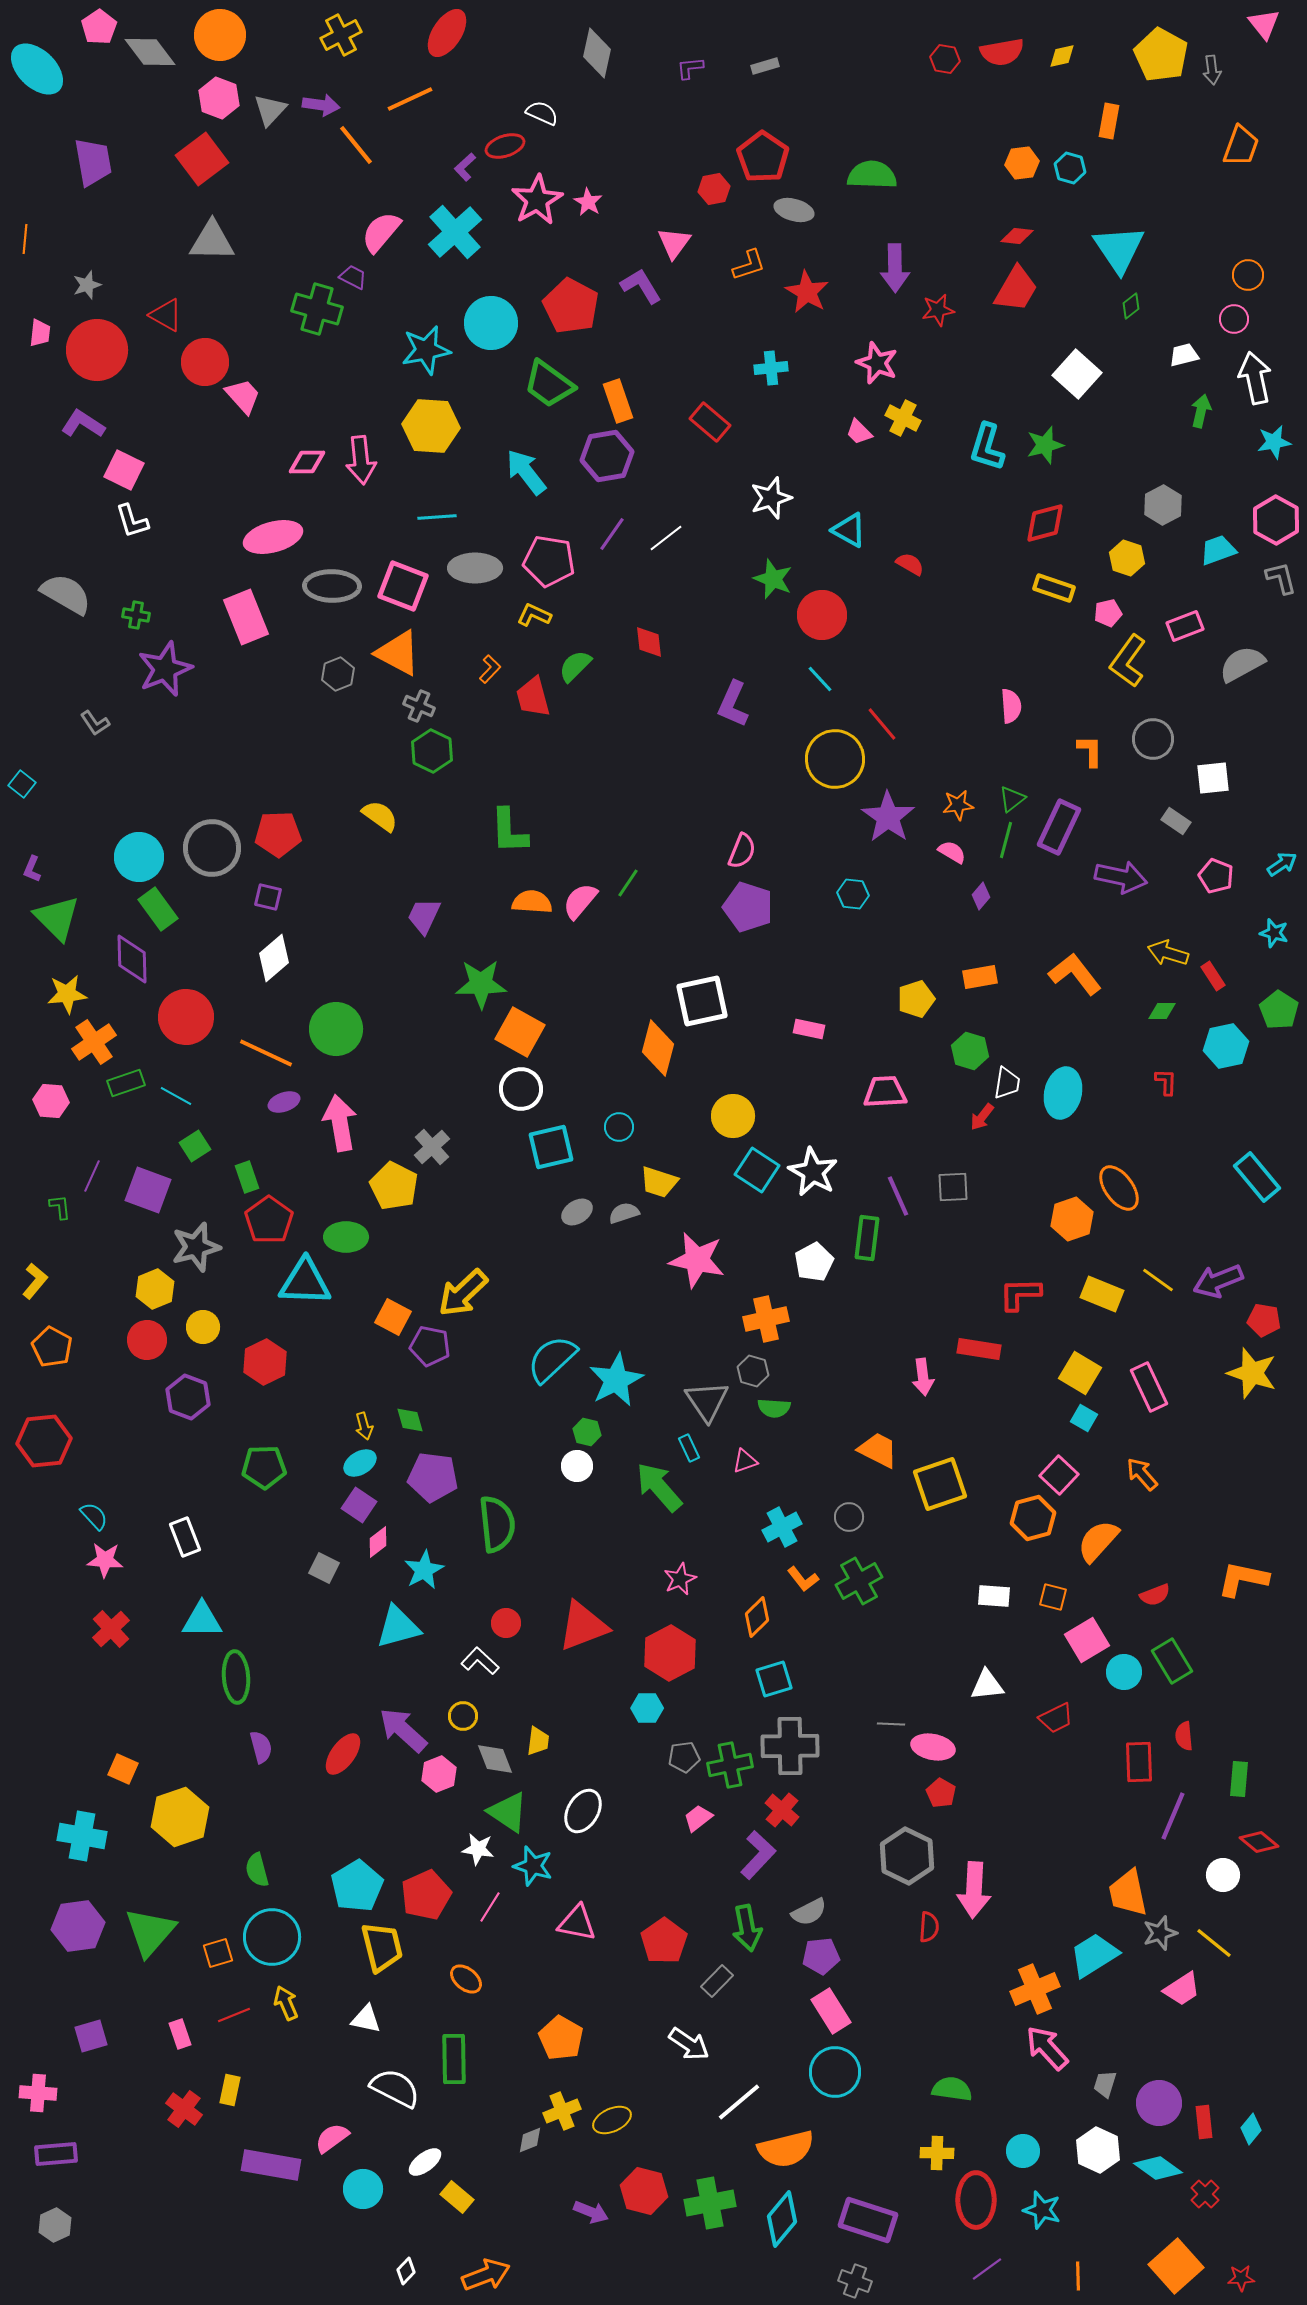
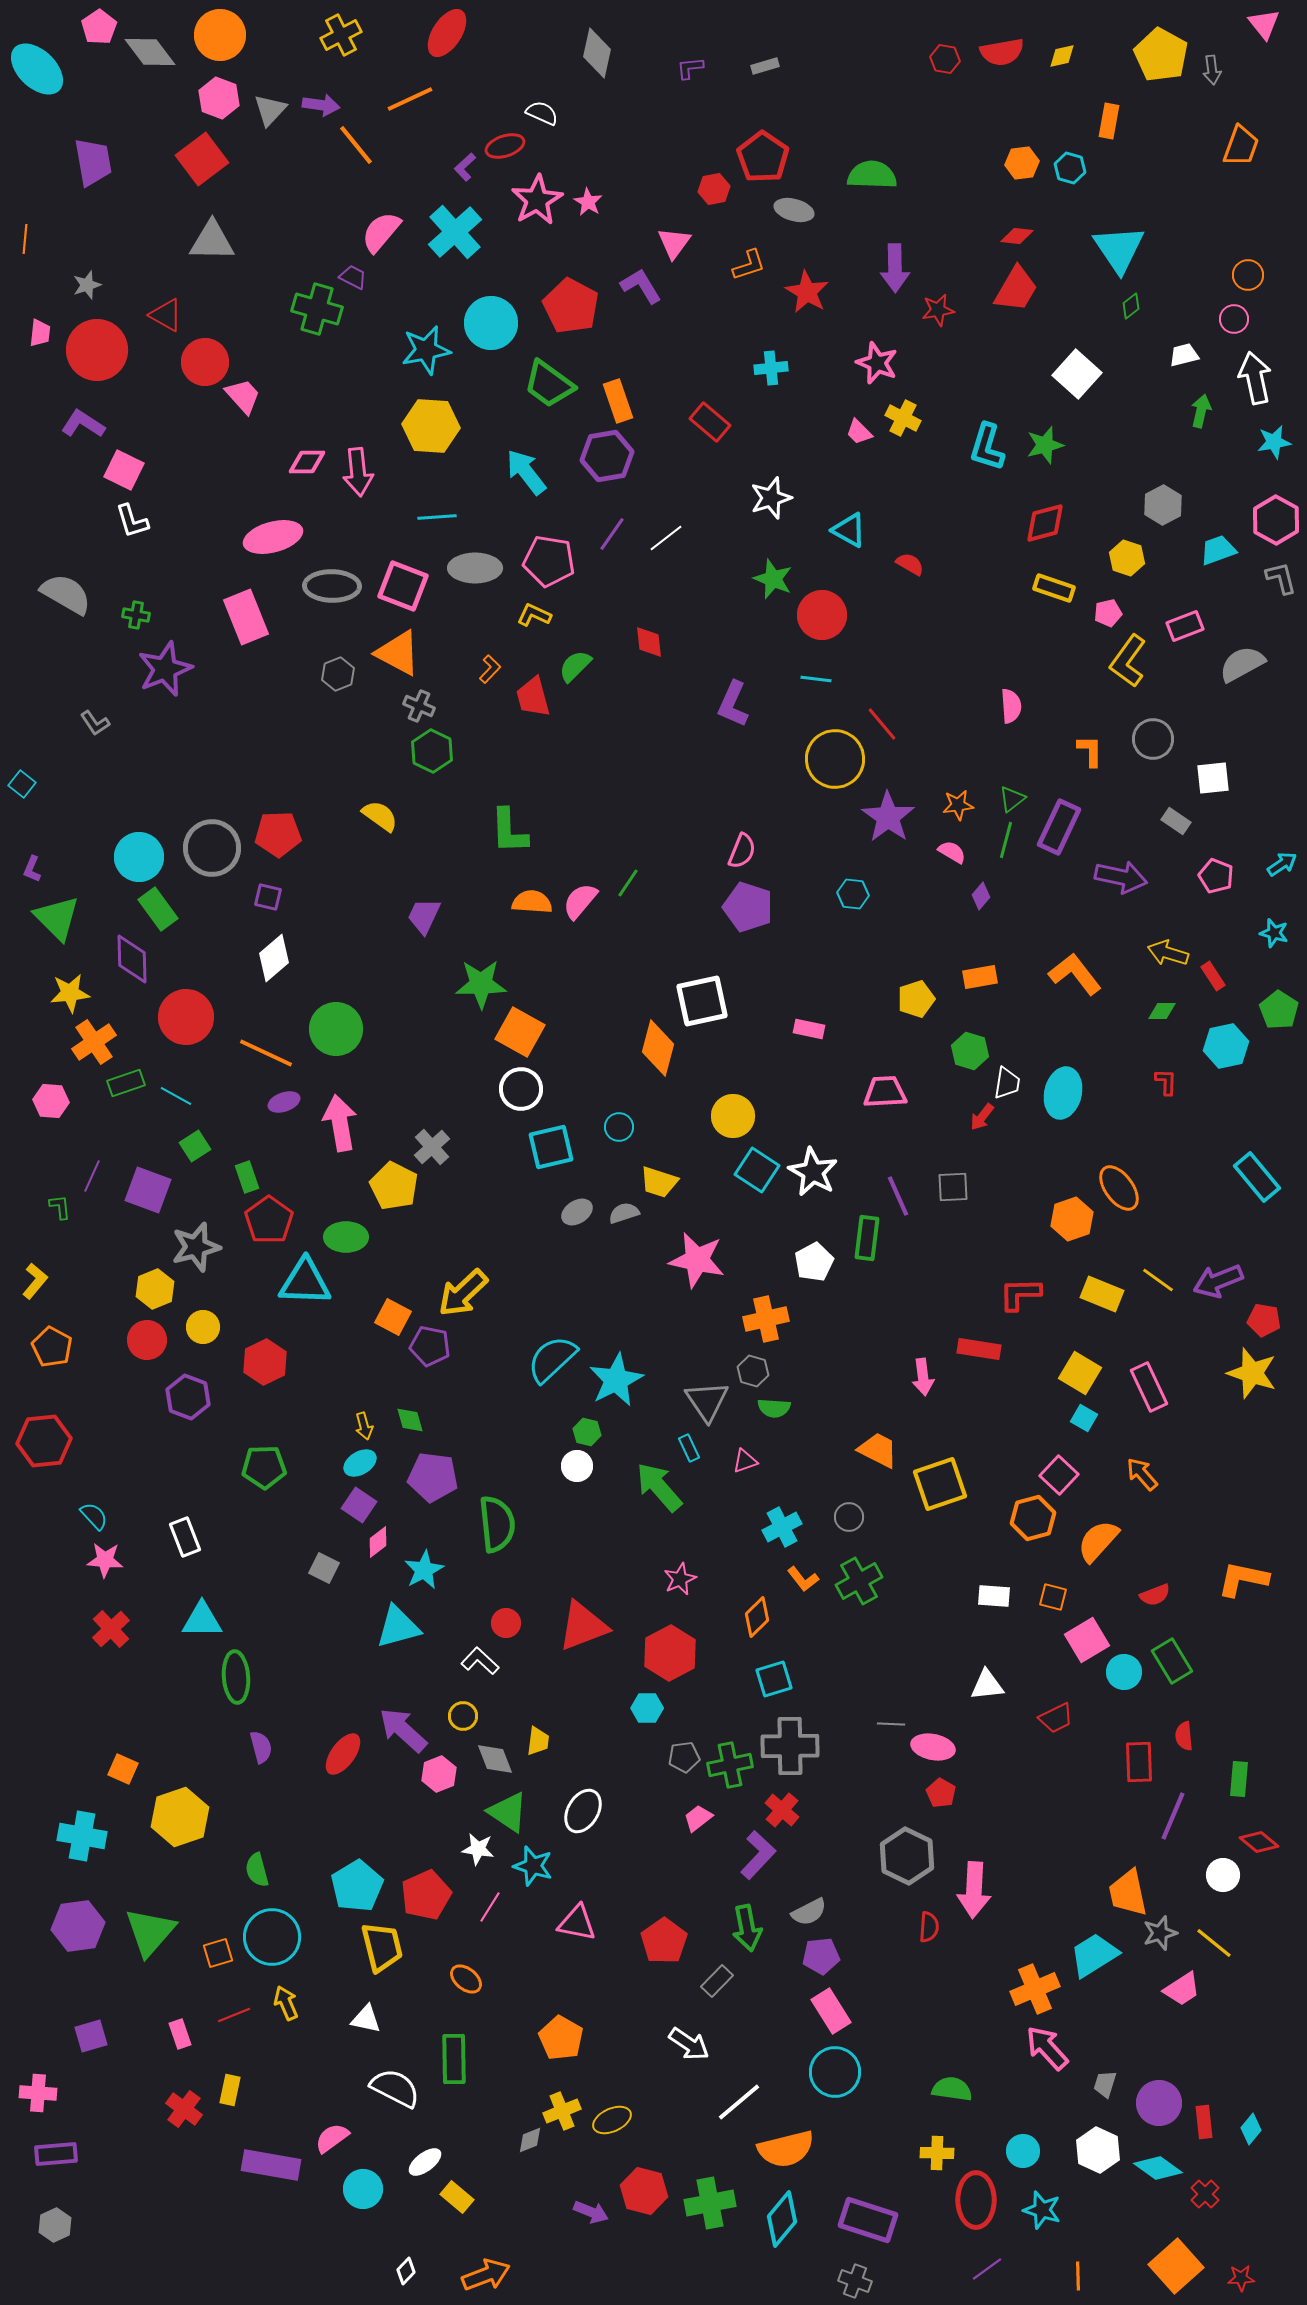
pink arrow at (361, 460): moved 3 px left, 12 px down
cyan line at (820, 679): moved 4 px left; rotated 40 degrees counterclockwise
yellow star at (67, 994): moved 3 px right, 1 px up
